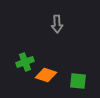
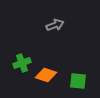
gray arrow: moved 2 px left, 1 px down; rotated 108 degrees counterclockwise
green cross: moved 3 px left, 1 px down
